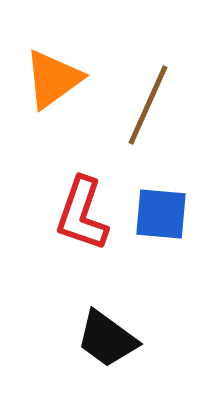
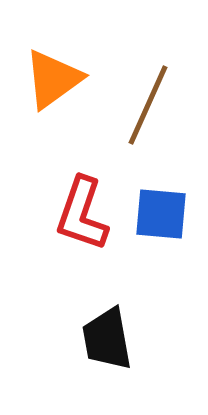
black trapezoid: rotated 44 degrees clockwise
